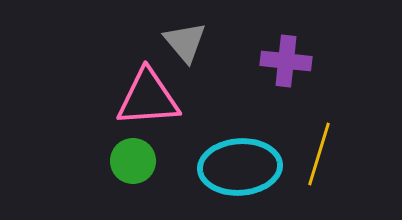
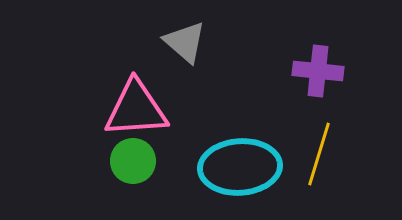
gray triangle: rotated 9 degrees counterclockwise
purple cross: moved 32 px right, 10 px down
pink triangle: moved 12 px left, 11 px down
